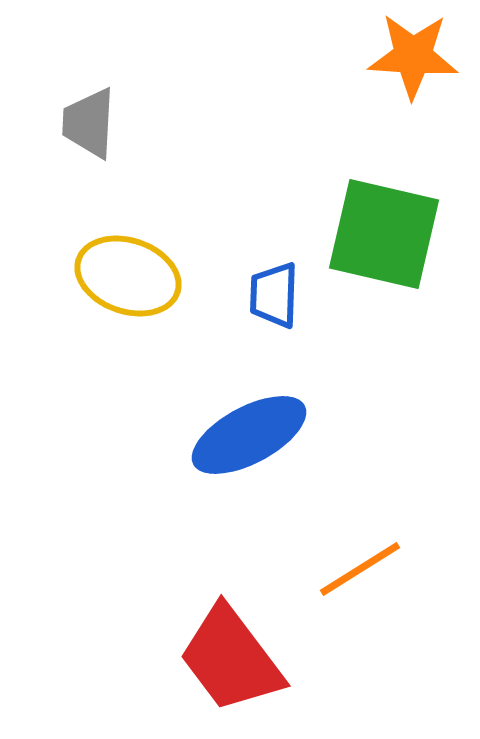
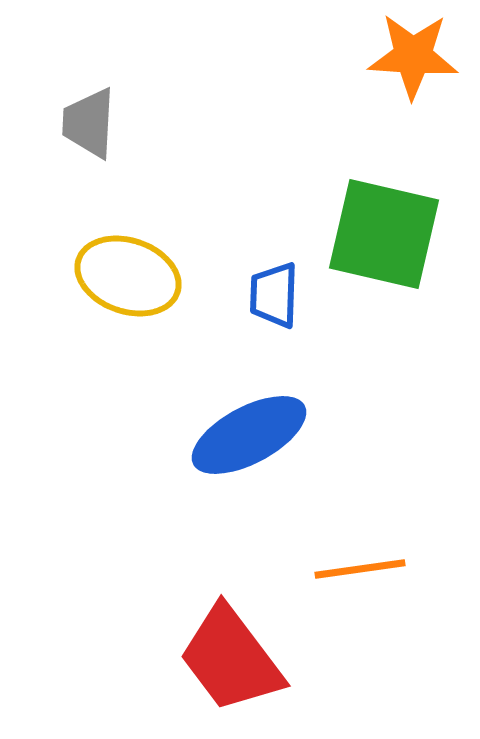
orange line: rotated 24 degrees clockwise
